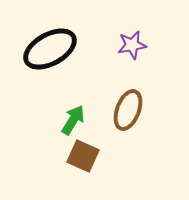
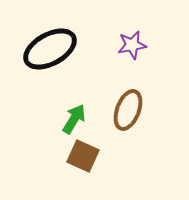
green arrow: moved 1 px right, 1 px up
